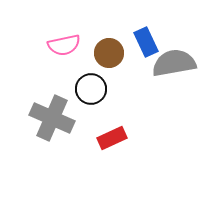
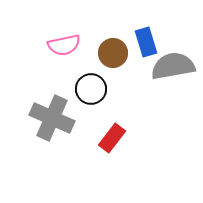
blue rectangle: rotated 8 degrees clockwise
brown circle: moved 4 px right
gray semicircle: moved 1 px left, 3 px down
red rectangle: rotated 28 degrees counterclockwise
